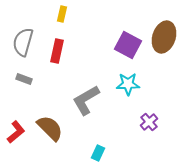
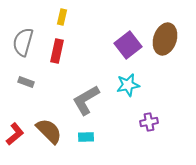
yellow rectangle: moved 3 px down
brown ellipse: moved 1 px right, 2 px down
purple square: rotated 24 degrees clockwise
gray rectangle: moved 2 px right, 3 px down
cyan star: moved 1 px down; rotated 10 degrees counterclockwise
purple cross: rotated 30 degrees clockwise
brown semicircle: moved 1 px left, 3 px down
red L-shape: moved 1 px left, 2 px down
cyan rectangle: moved 12 px left, 16 px up; rotated 63 degrees clockwise
